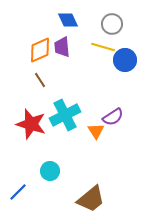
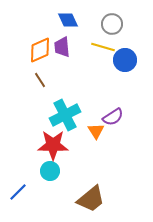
red star: moved 22 px right, 21 px down; rotated 16 degrees counterclockwise
